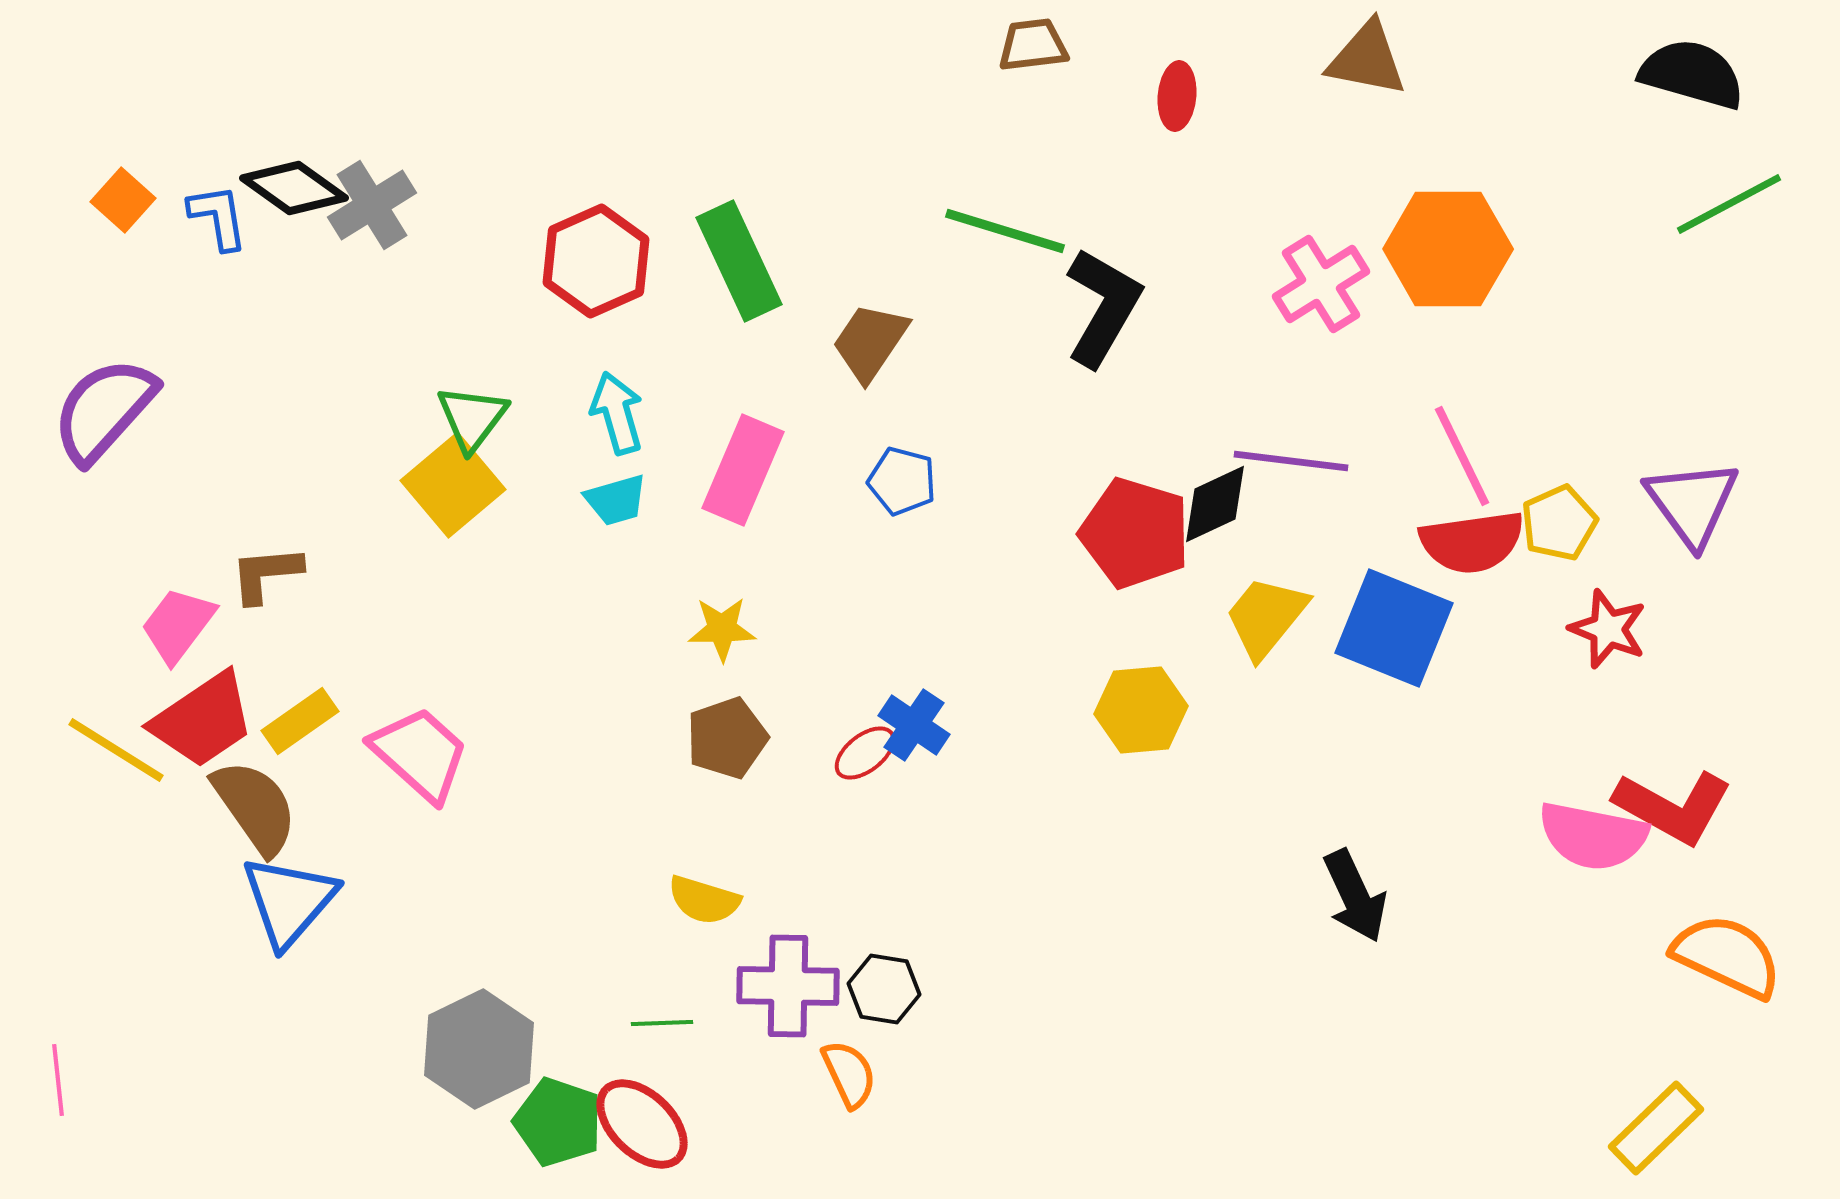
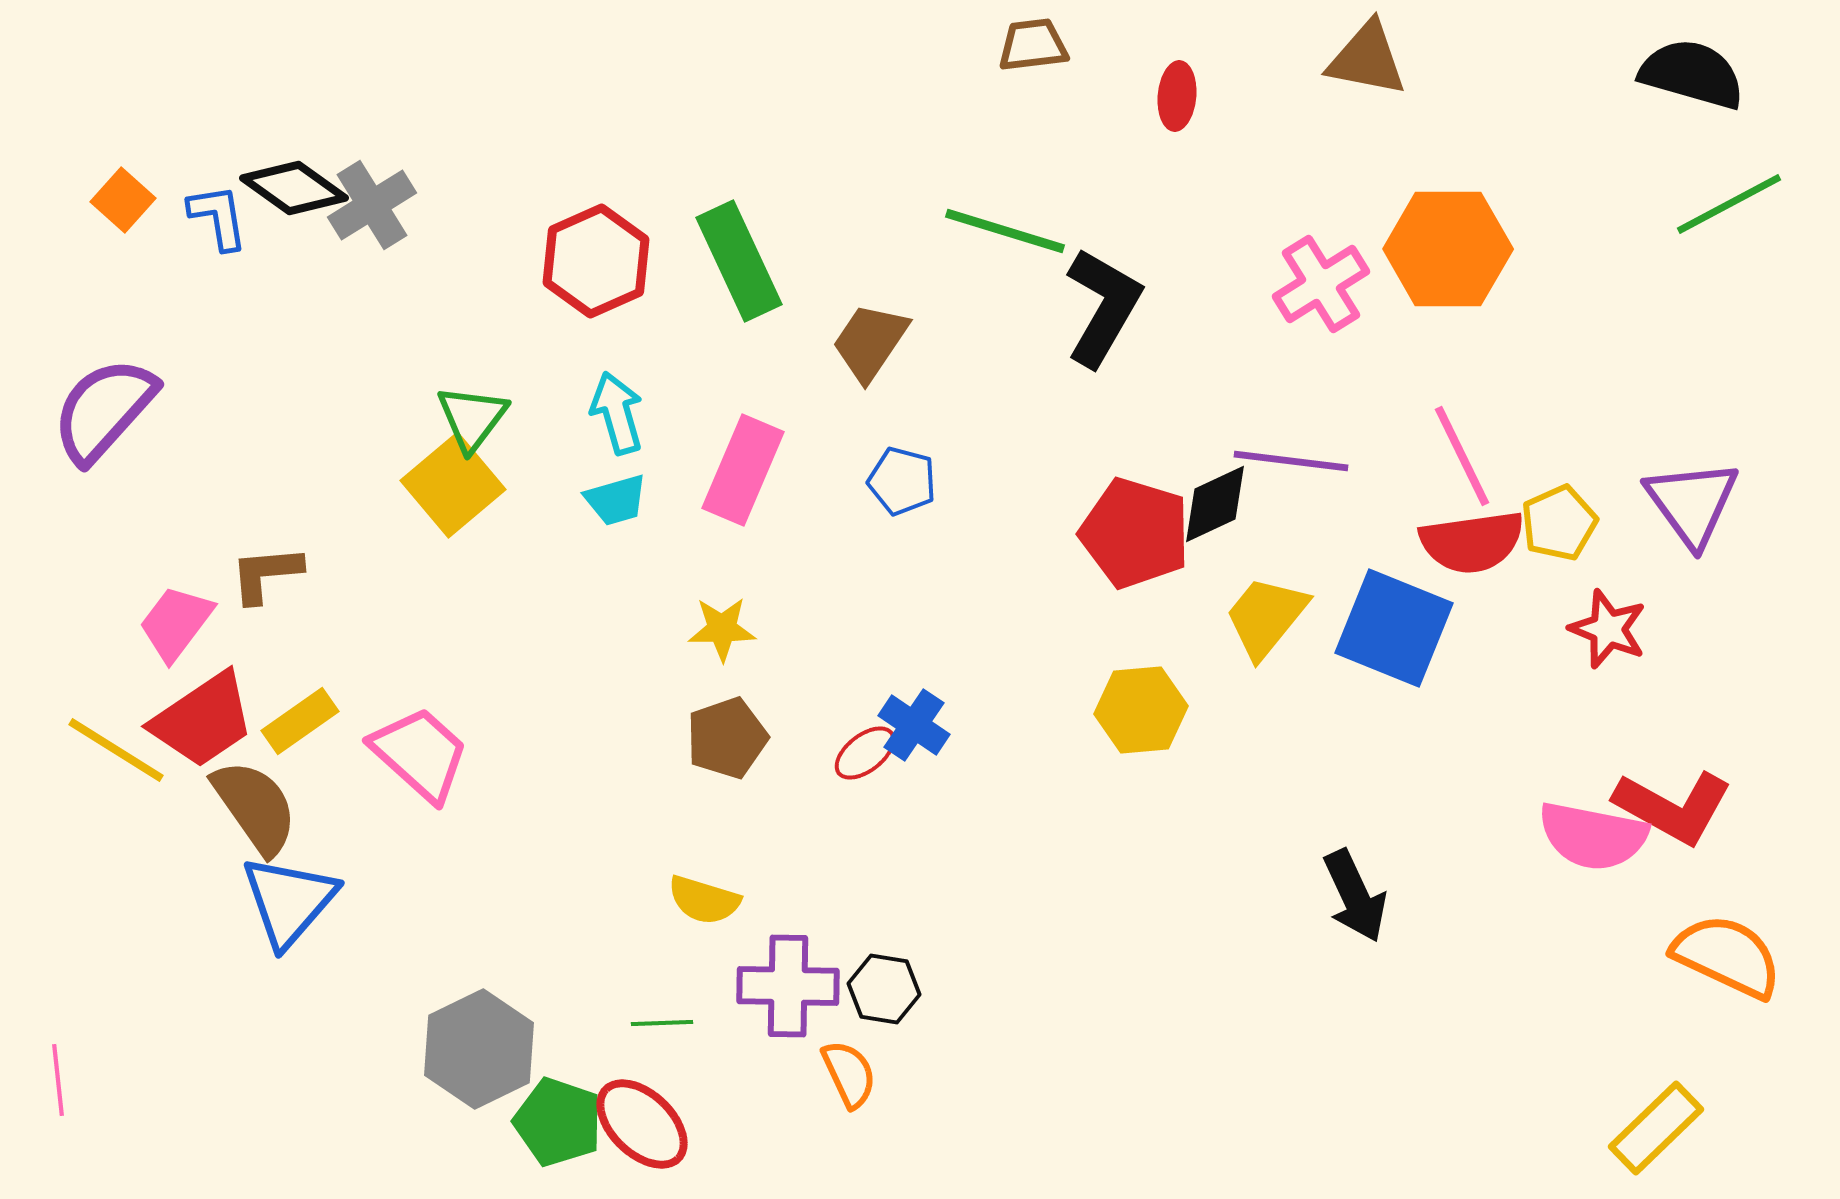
pink trapezoid at (178, 625): moved 2 px left, 2 px up
